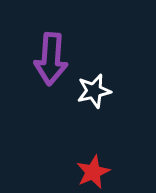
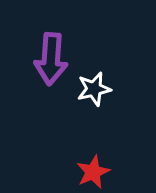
white star: moved 2 px up
